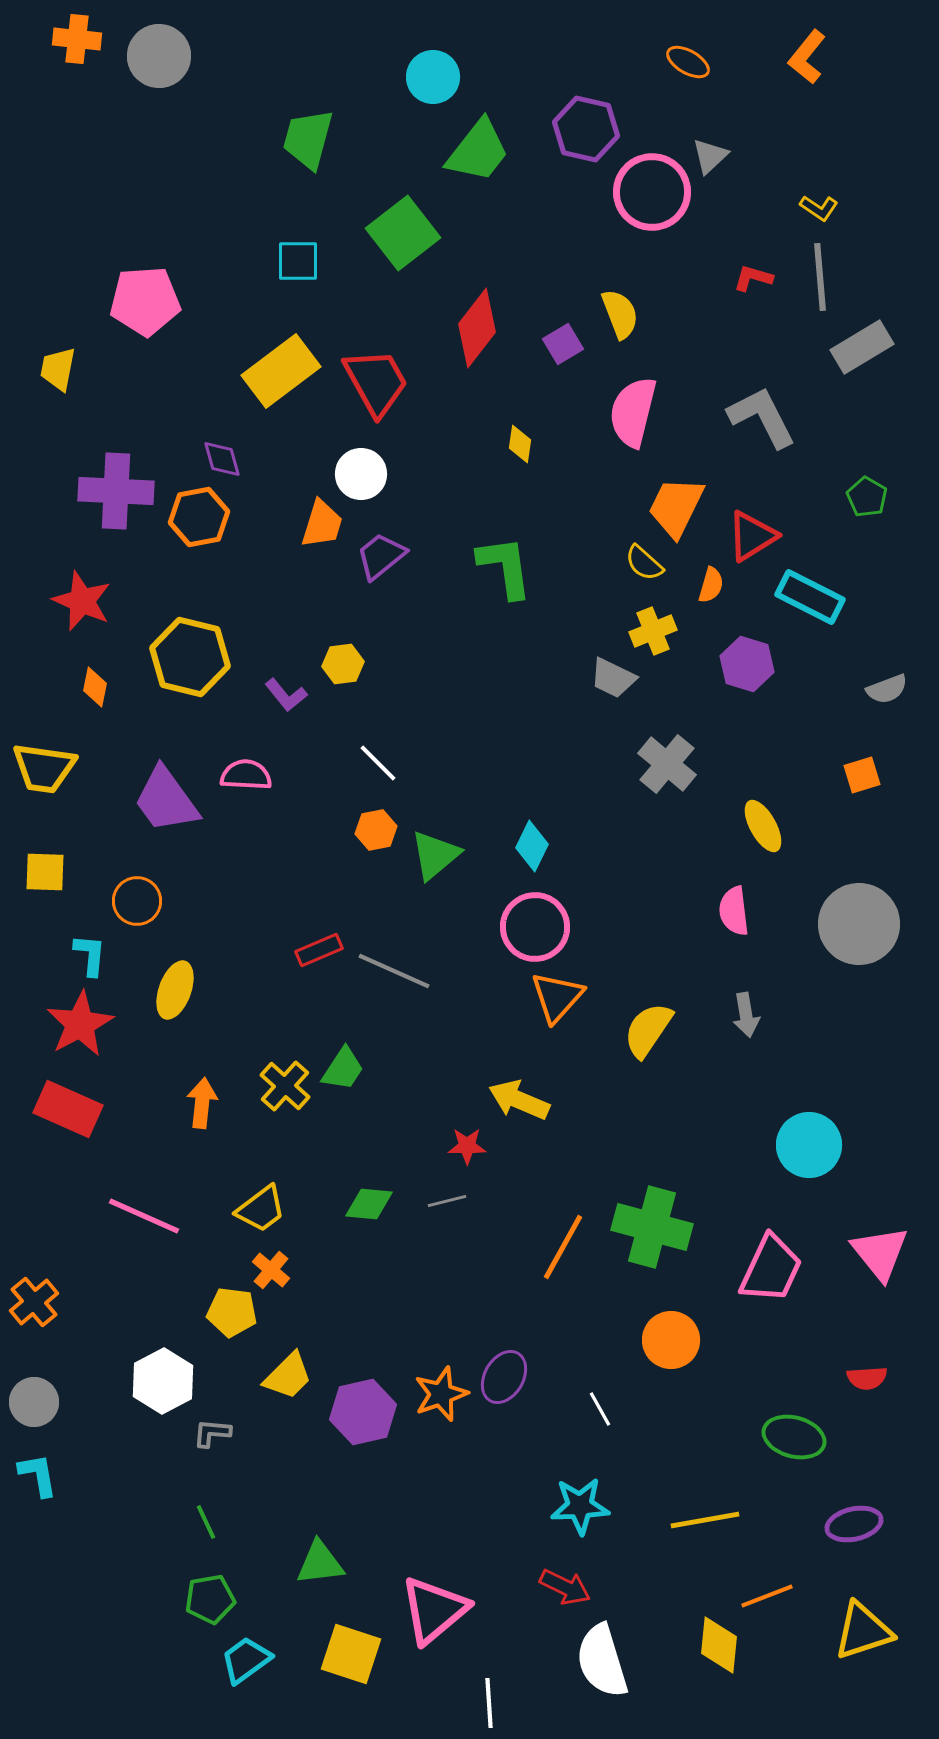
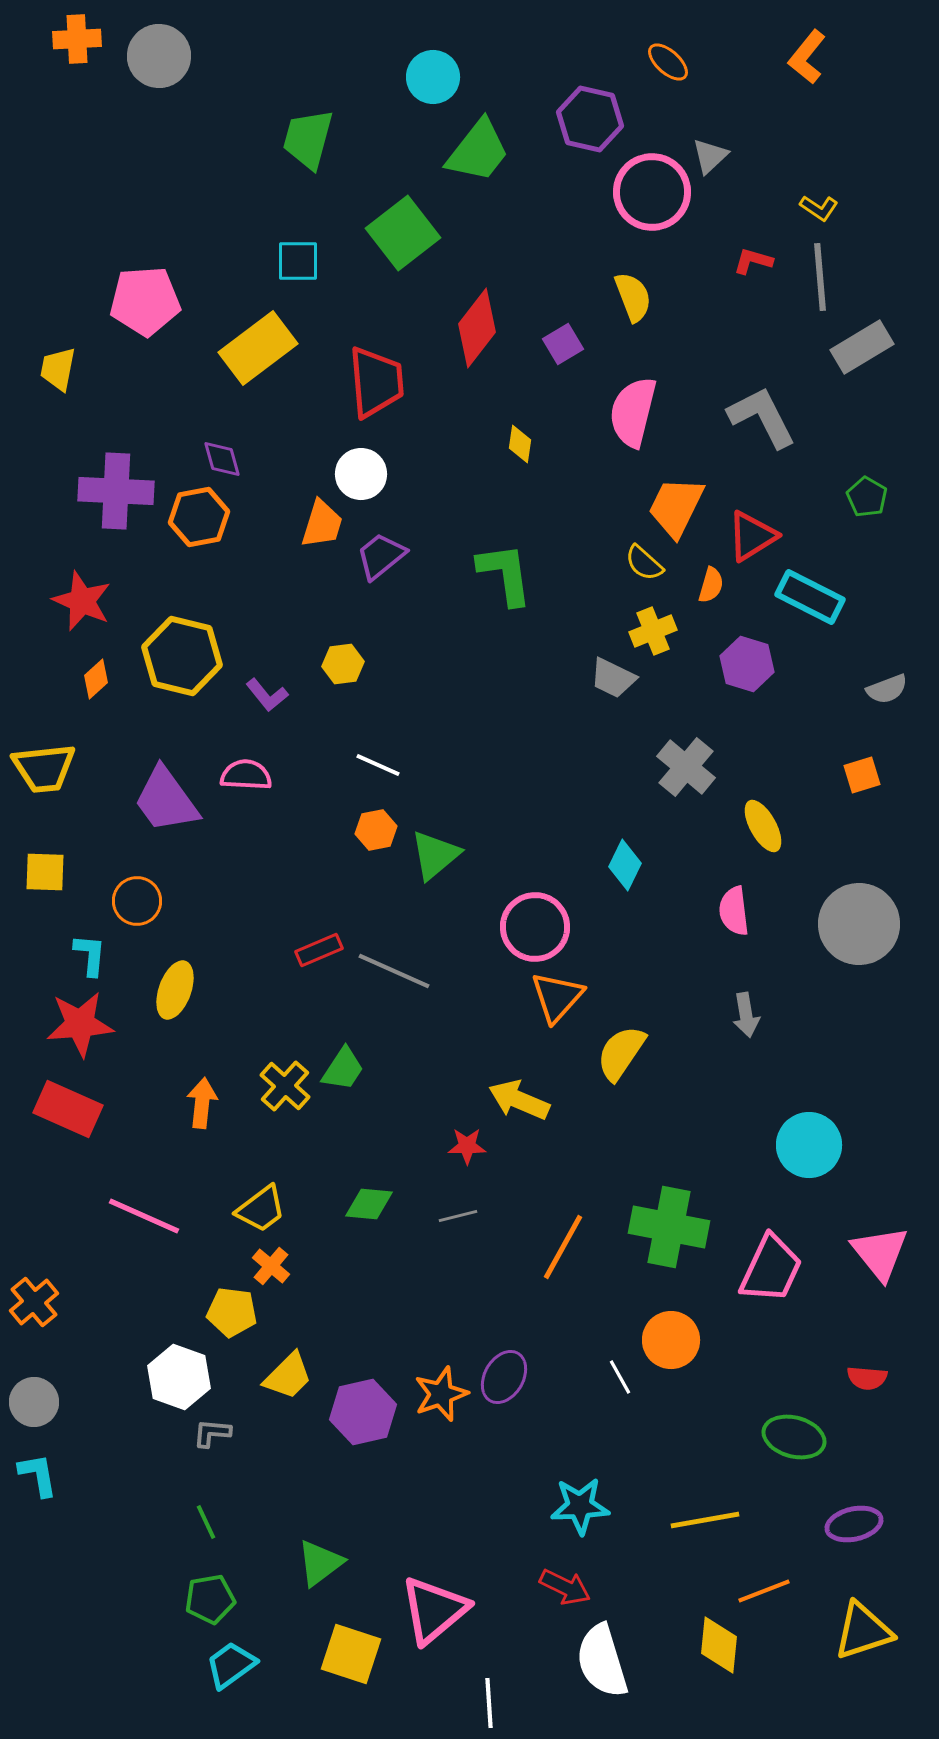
orange cross at (77, 39): rotated 9 degrees counterclockwise
orange ellipse at (688, 62): moved 20 px left; rotated 12 degrees clockwise
purple hexagon at (586, 129): moved 4 px right, 10 px up
red L-shape at (753, 278): moved 17 px up
yellow semicircle at (620, 314): moved 13 px right, 17 px up
yellow rectangle at (281, 371): moved 23 px left, 23 px up
red trapezoid at (376, 382): rotated 24 degrees clockwise
green L-shape at (505, 567): moved 7 px down
yellow hexagon at (190, 657): moved 8 px left, 1 px up
orange diamond at (95, 687): moved 1 px right, 8 px up; rotated 36 degrees clockwise
purple L-shape at (286, 695): moved 19 px left
white line at (378, 763): moved 2 px down; rotated 21 degrees counterclockwise
gray cross at (667, 764): moved 19 px right, 3 px down
yellow trapezoid at (44, 768): rotated 14 degrees counterclockwise
cyan diamond at (532, 846): moved 93 px right, 19 px down
red star at (80, 1024): rotated 24 degrees clockwise
yellow semicircle at (648, 1030): moved 27 px left, 23 px down
gray line at (447, 1201): moved 11 px right, 15 px down
green cross at (652, 1227): moved 17 px right; rotated 4 degrees counterclockwise
orange cross at (271, 1270): moved 4 px up
red semicircle at (867, 1378): rotated 9 degrees clockwise
white hexagon at (163, 1381): moved 16 px right, 4 px up; rotated 12 degrees counterclockwise
white line at (600, 1409): moved 20 px right, 32 px up
green triangle at (320, 1563): rotated 30 degrees counterclockwise
orange line at (767, 1596): moved 3 px left, 5 px up
cyan trapezoid at (246, 1660): moved 15 px left, 5 px down
